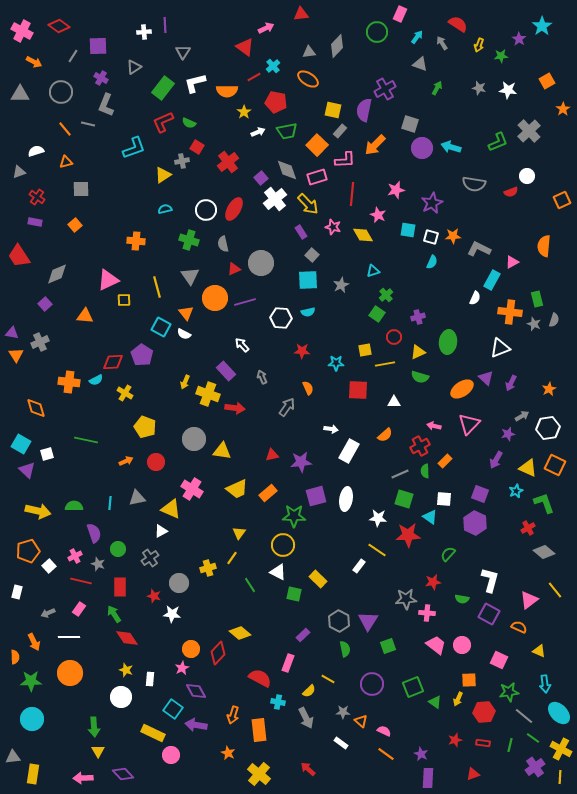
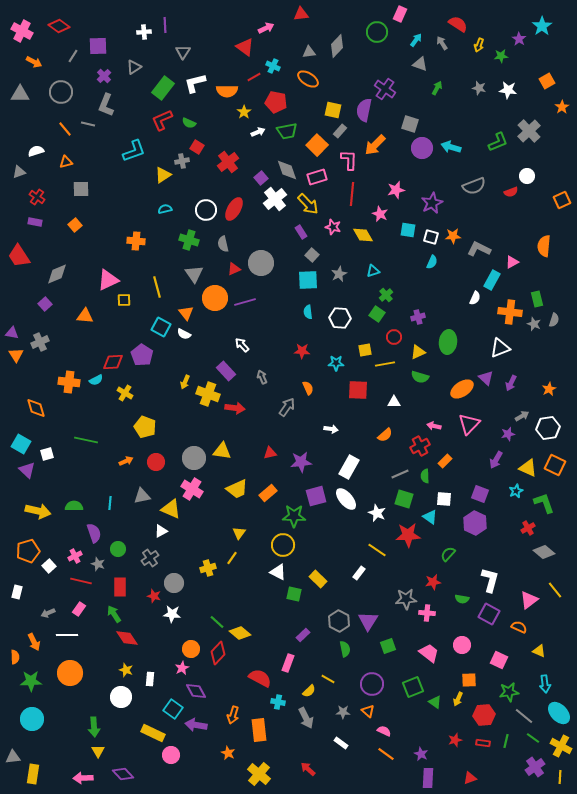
cyan arrow at (417, 37): moved 1 px left, 3 px down
cyan cross at (273, 66): rotated 24 degrees counterclockwise
purple cross at (101, 78): moved 3 px right, 2 px up; rotated 16 degrees clockwise
purple cross at (385, 89): rotated 25 degrees counterclockwise
orange star at (563, 109): moved 1 px left, 2 px up
red L-shape at (163, 122): moved 1 px left, 2 px up
cyan L-shape at (134, 148): moved 3 px down
pink L-shape at (345, 160): moved 4 px right; rotated 85 degrees counterclockwise
gray semicircle at (474, 184): moved 2 px down; rotated 30 degrees counterclockwise
pink star at (378, 215): moved 2 px right, 1 px up
gray triangle at (190, 276): moved 4 px right, 2 px up
gray star at (341, 285): moved 2 px left, 11 px up
cyan semicircle at (308, 312): rotated 96 degrees clockwise
white hexagon at (281, 318): moved 59 px right
gray circle at (194, 439): moved 19 px down
white rectangle at (349, 451): moved 16 px down
red triangle at (272, 455): moved 2 px left, 2 px up
green semicircle at (425, 471): moved 5 px down
gray triangle at (137, 498): moved 5 px right, 2 px up
white ellipse at (346, 499): rotated 50 degrees counterclockwise
white star at (378, 518): moved 1 px left, 5 px up; rotated 18 degrees clockwise
white rectangle at (359, 566): moved 7 px down
gray circle at (179, 583): moved 5 px left
green line at (250, 585): moved 33 px left, 37 px down; rotated 14 degrees counterclockwise
white line at (69, 637): moved 2 px left, 2 px up
pink trapezoid at (436, 645): moved 7 px left, 8 px down
red hexagon at (484, 712): moved 3 px down
orange triangle at (361, 721): moved 7 px right, 10 px up
green line at (510, 745): moved 4 px left, 4 px up
yellow cross at (561, 749): moved 3 px up
red triangle at (473, 774): moved 3 px left, 4 px down
